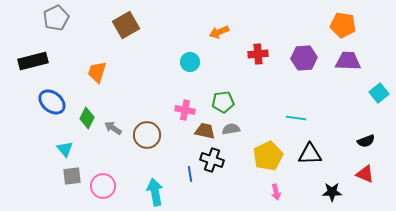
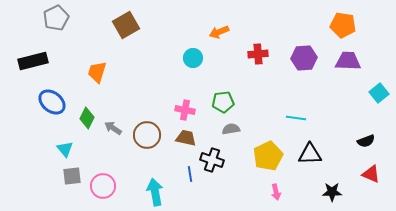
cyan circle: moved 3 px right, 4 px up
brown trapezoid: moved 19 px left, 7 px down
red triangle: moved 6 px right
